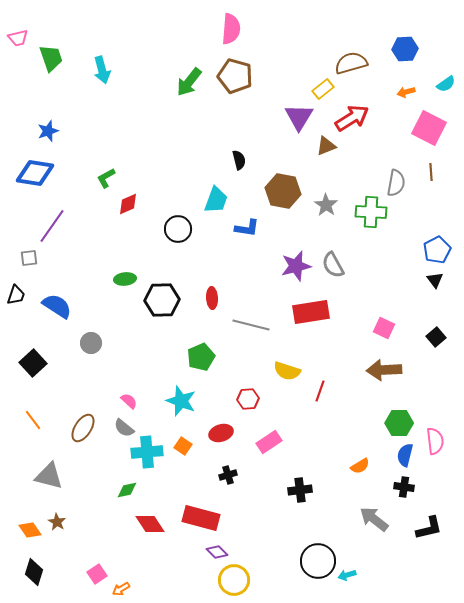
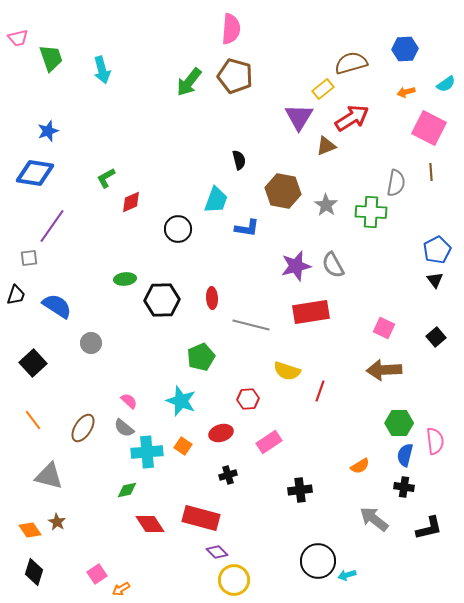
red diamond at (128, 204): moved 3 px right, 2 px up
